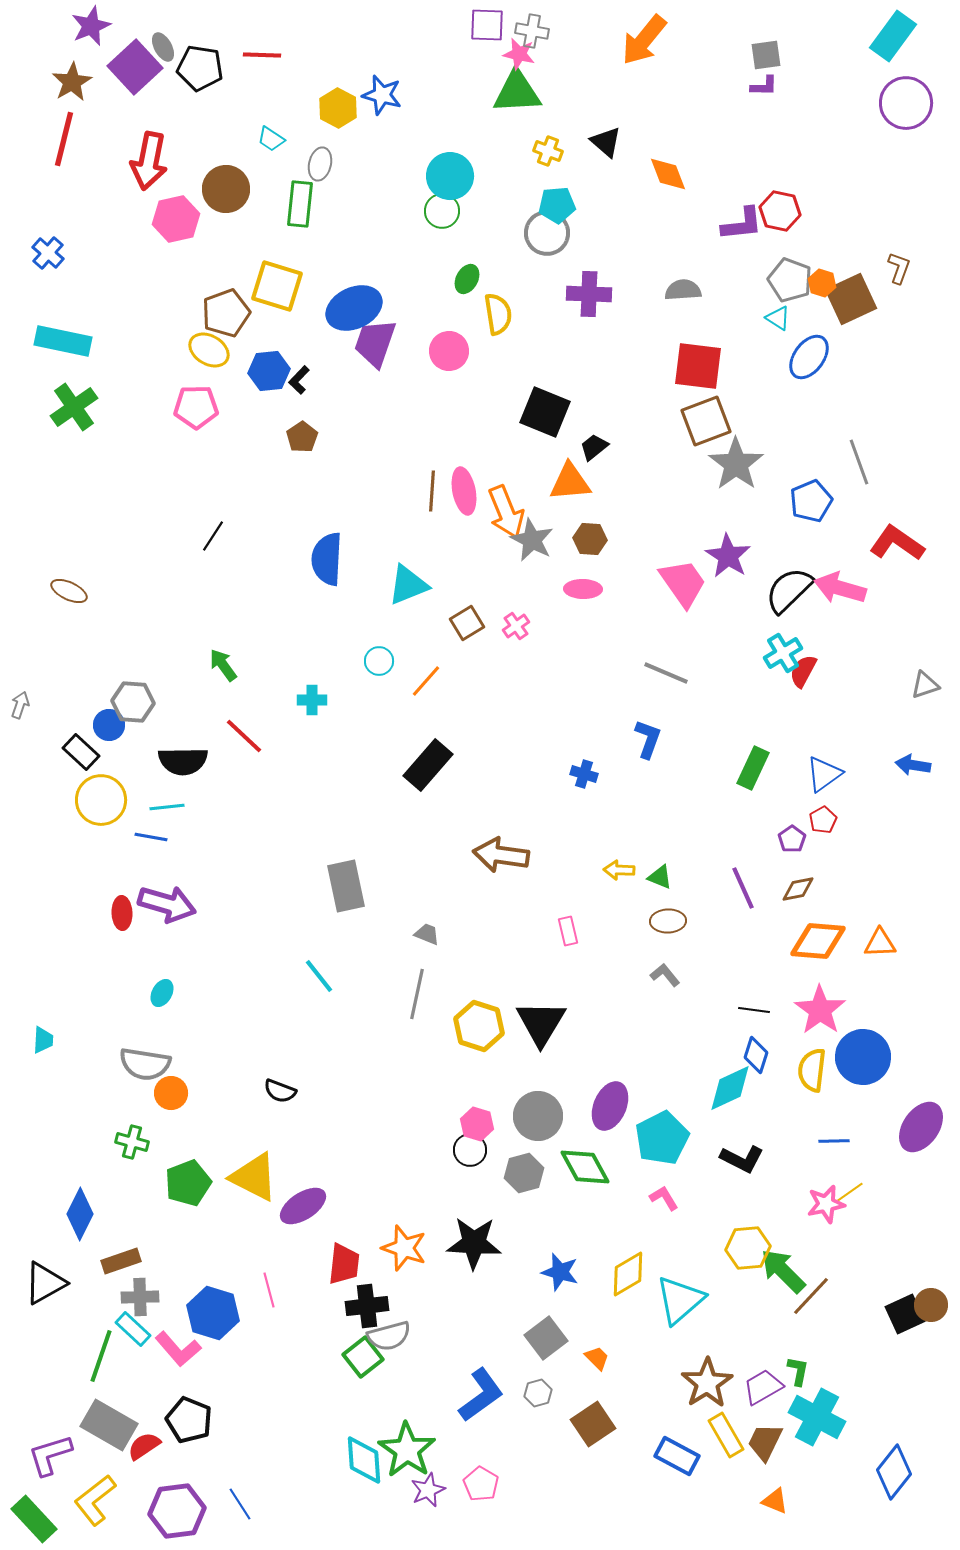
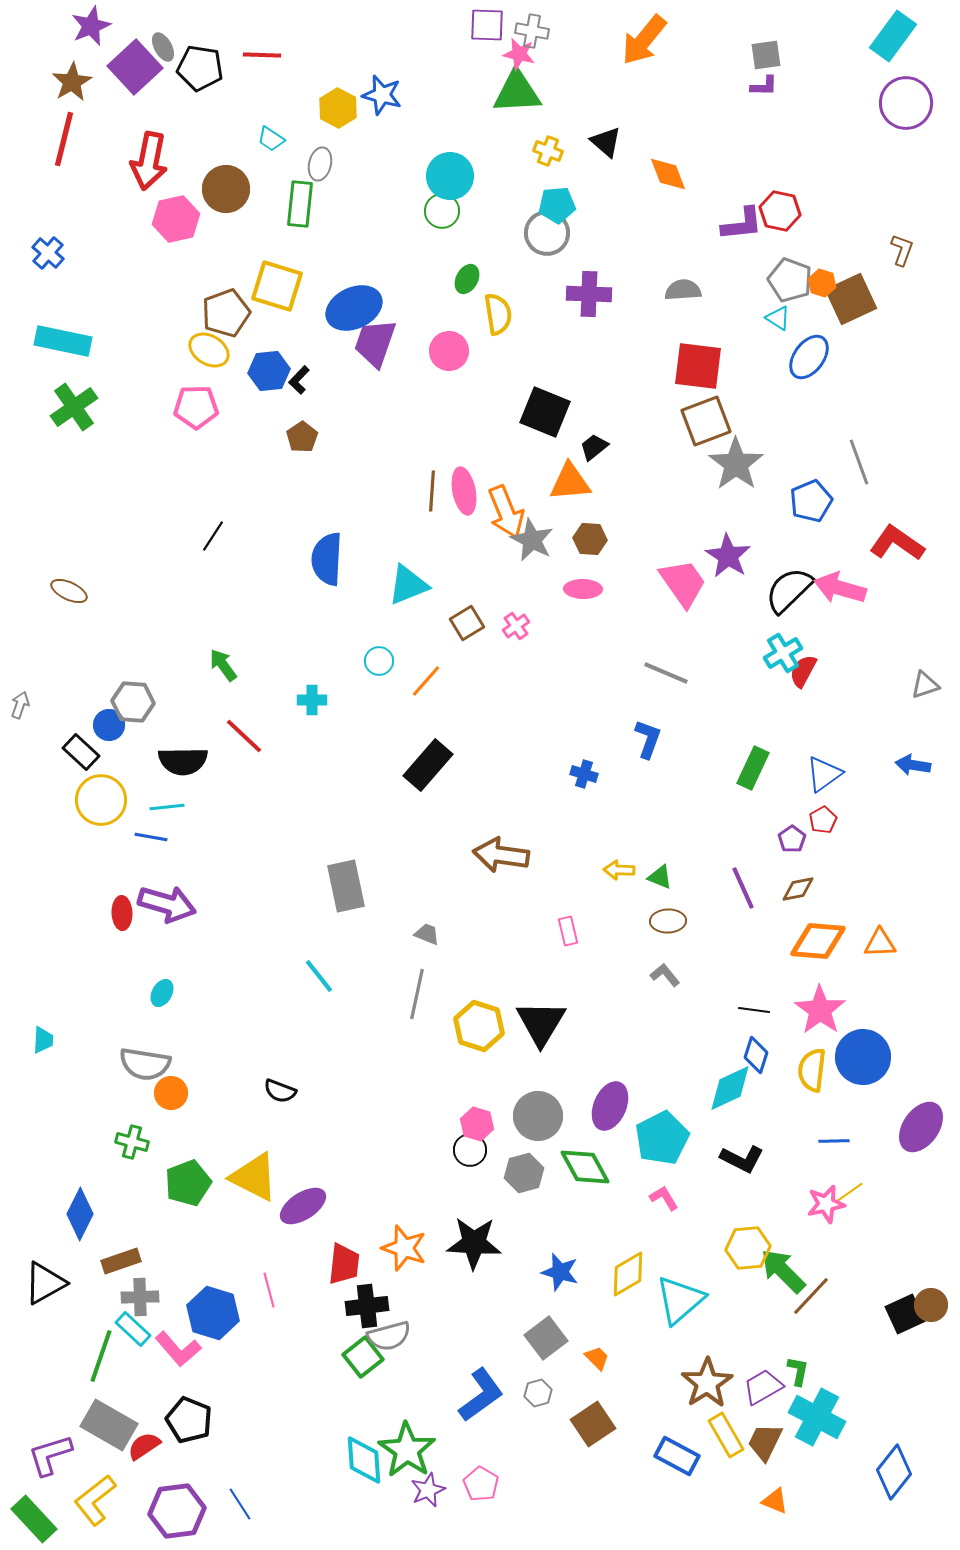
brown L-shape at (899, 268): moved 3 px right, 18 px up
